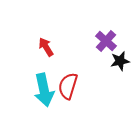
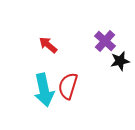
purple cross: moved 1 px left
red arrow: moved 2 px right, 2 px up; rotated 18 degrees counterclockwise
